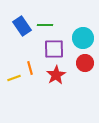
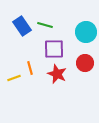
green line: rotated 14 degrees clockwise
cyan circle: moved 3 px right, 6 px up
red star: moved 1 px right, 1 px up; rotated 18 degrees counterclockwise
